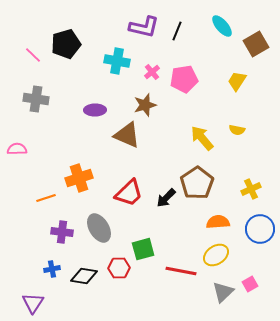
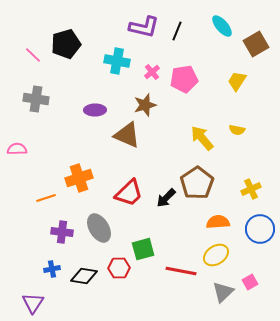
pink square: moved 2 px up
